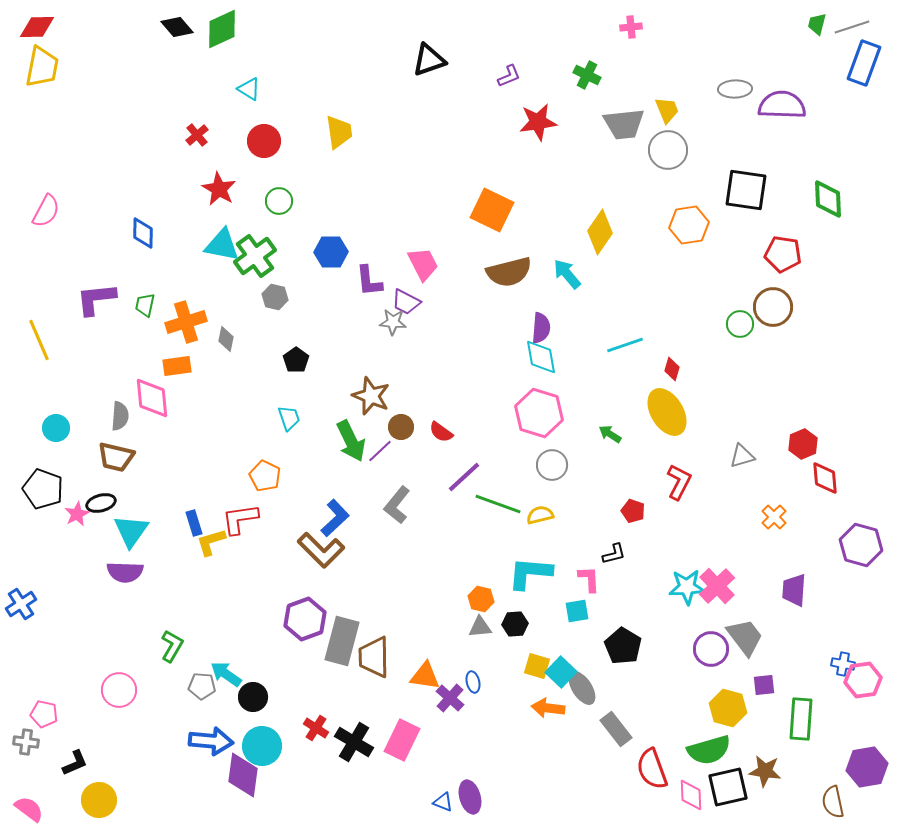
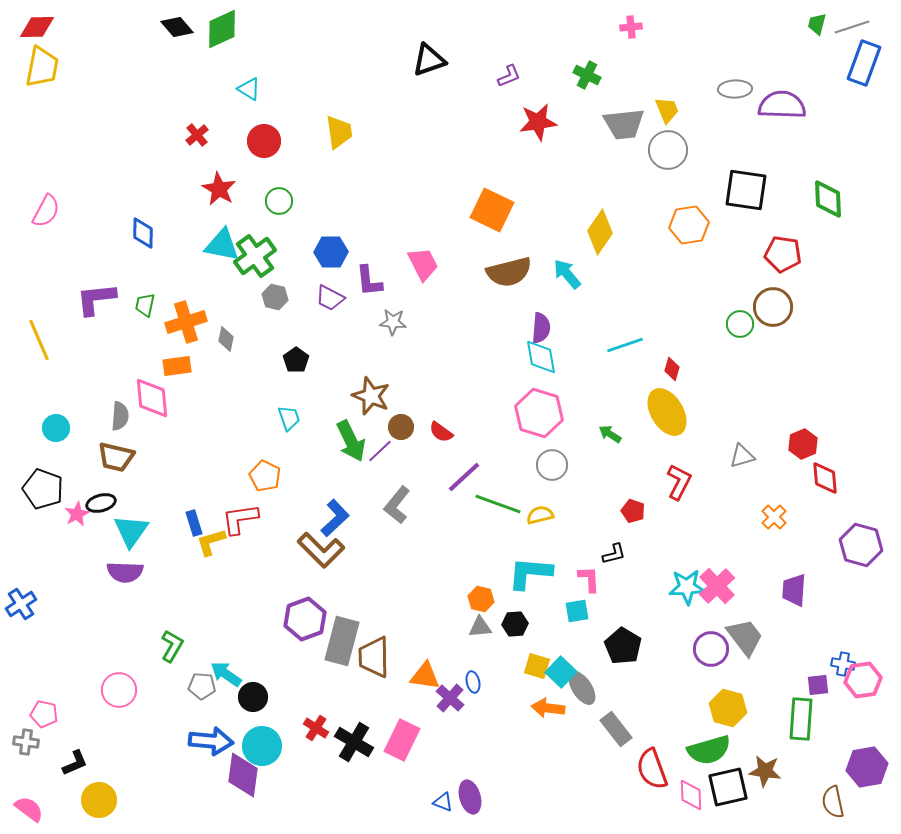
purple trapezoid at (406, 302): moved 76 px left, 4 px up
purple square at (764, 685): moved 54 px right
